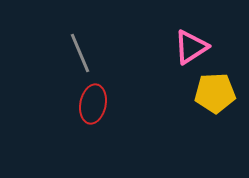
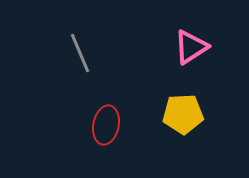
yellow pentagon: moved 32 px left, 21 px down
red ellipse: moved 13 px right, 21 px down
